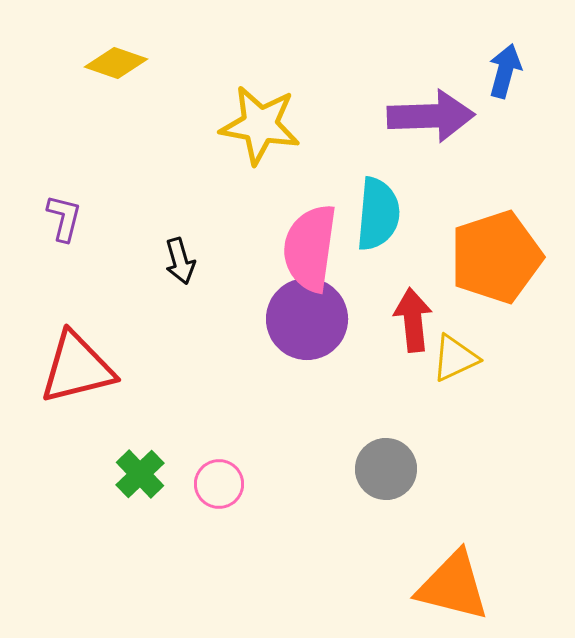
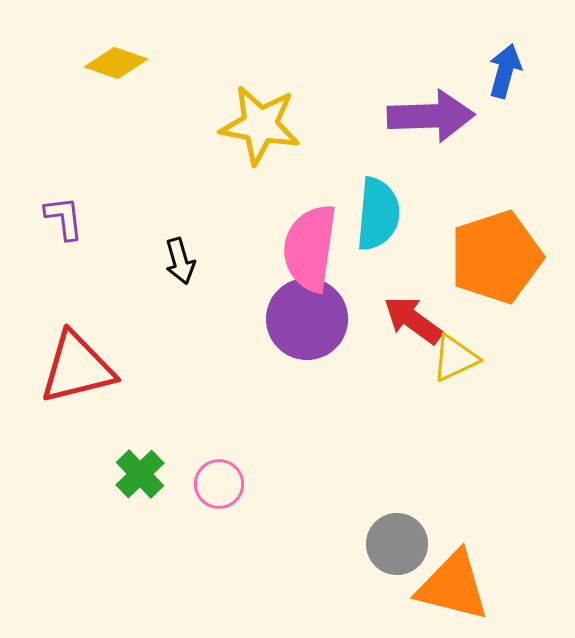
purple L-shape: rotated 21 degrees counterclockwise
red arrow: rotated 48 degrees counterclockwise
gray circle: moved 11 px right, 75 px down
